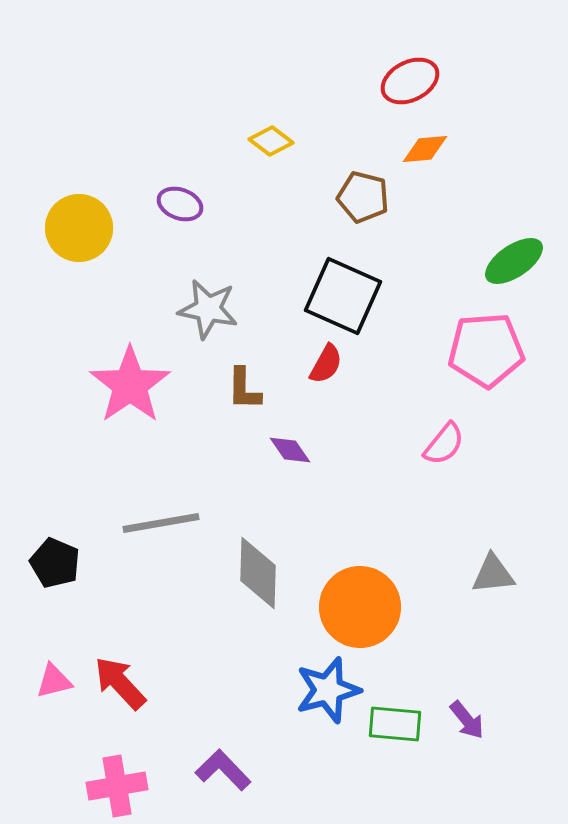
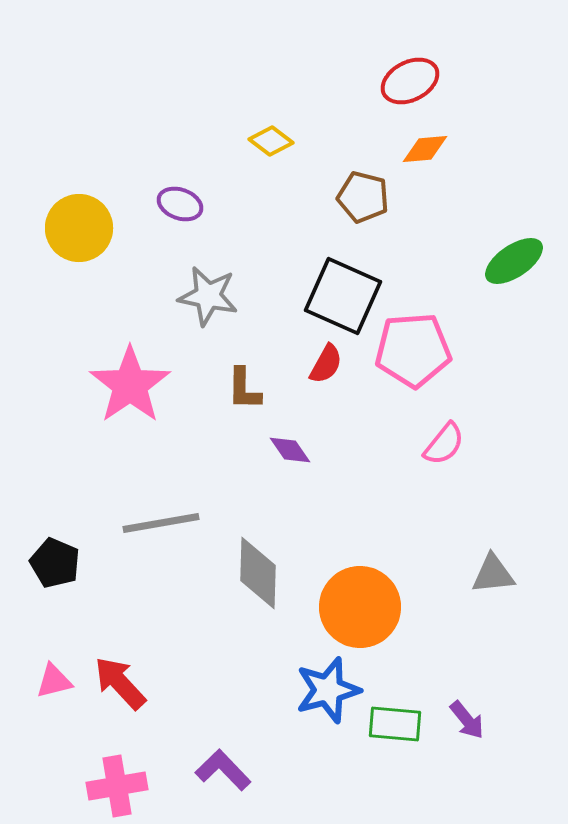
gray star: moved 13 px up
pink pentagon: moved 73 px left
